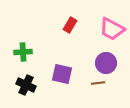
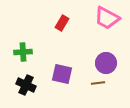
red rectangle: moved 8 px left, 2 px up
pink trapezoid: moved 5 px left, 11 px up
